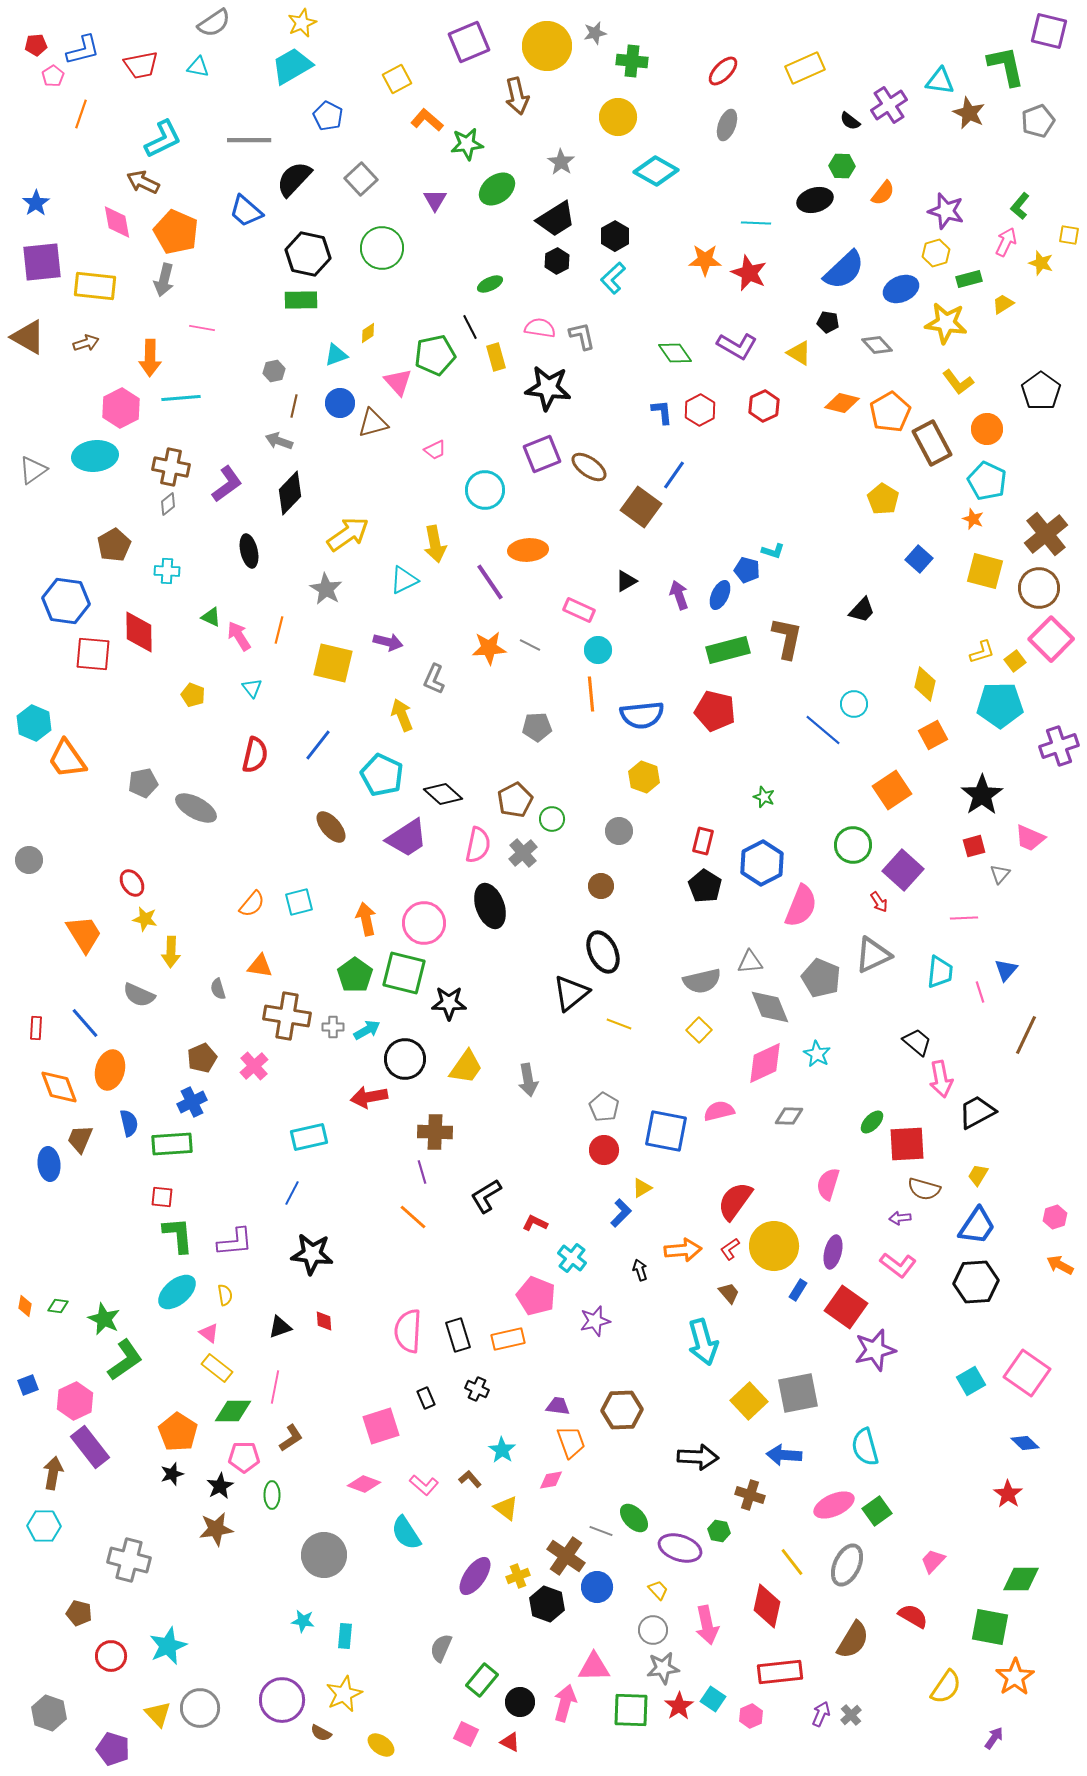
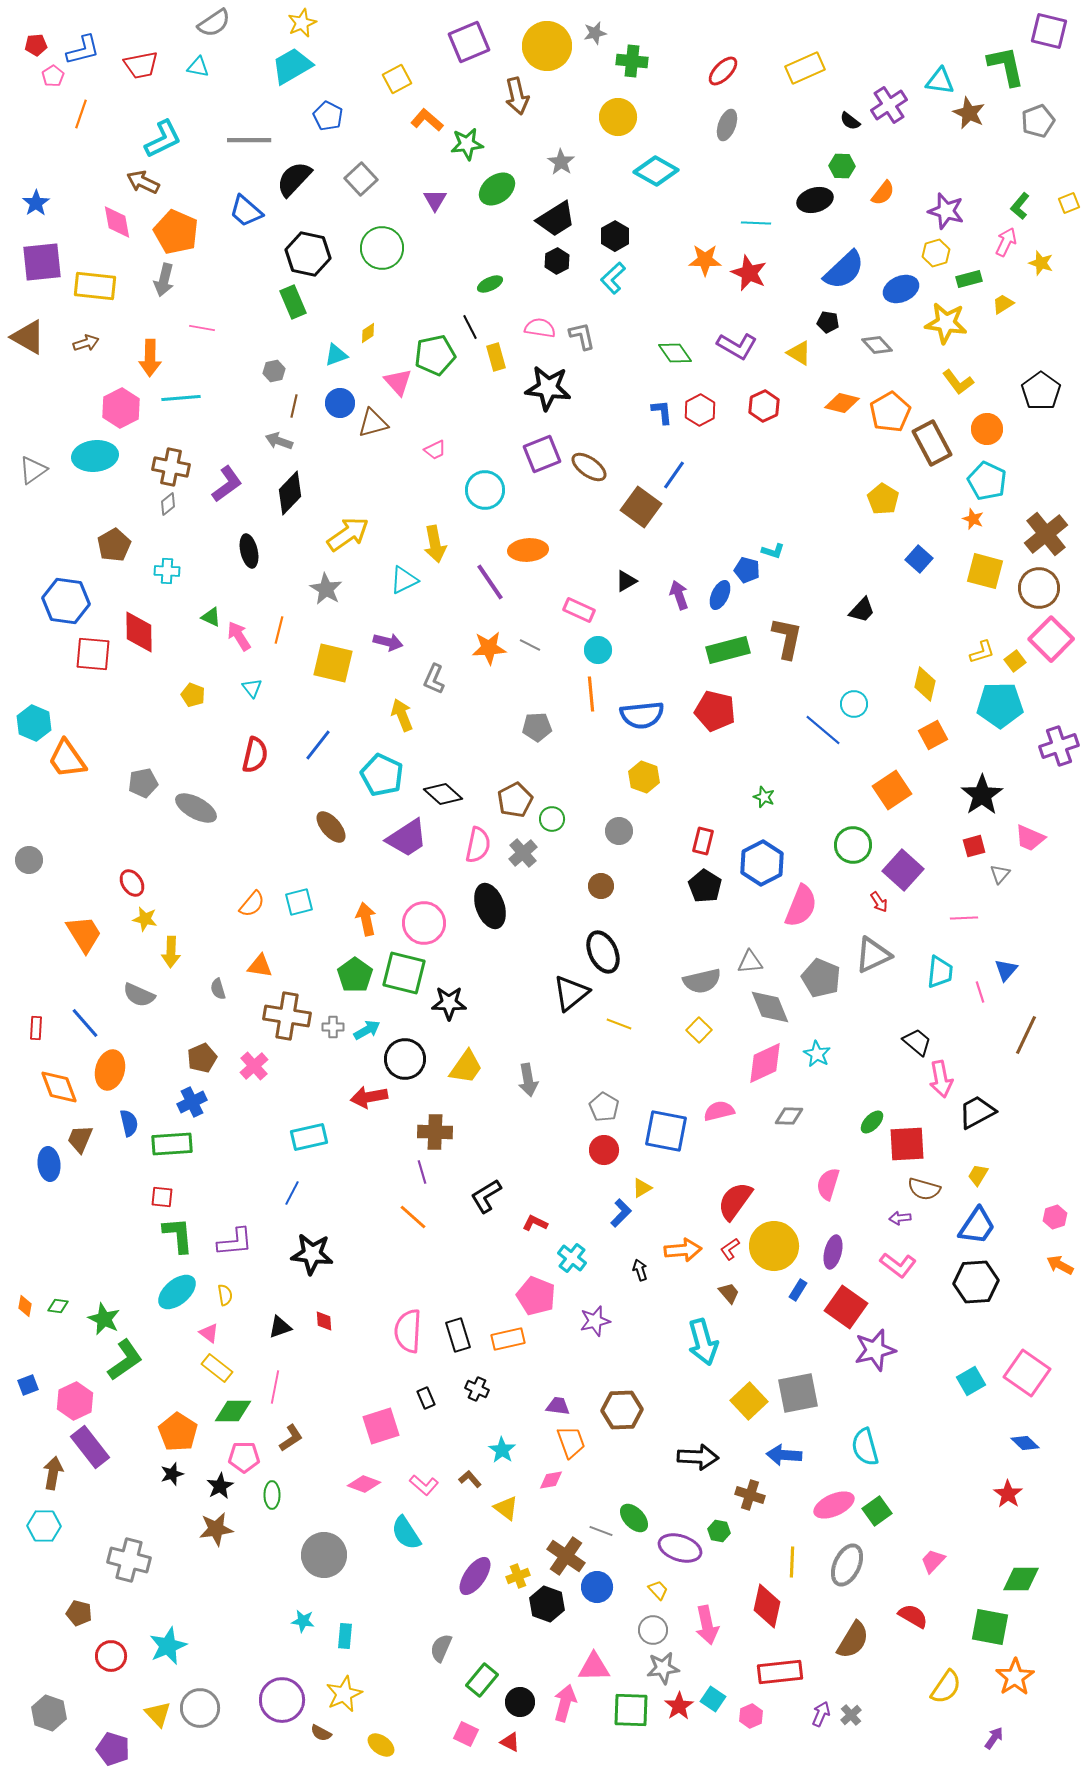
yellow square at (1069, 235): moved 32 px up; rotated 30 degrees counterclockwise
green rectangle at (301, 300): moved 8 px left, 2 px down; rotated 68 degrees clockwise
yellow line at (792, 1562): rotated 40 degrees clockwise
